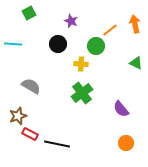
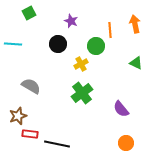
orange line: rotated 56 degrees counterclockwise
yellow cross: rotated 32 degrees counterclockwise
red rectangle: rotated 21 degrees counterclockwise
